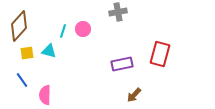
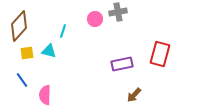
pink circle: moved 12 px right, 10 px up
